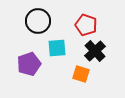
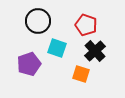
cyan square: rotated 24 degrees clockwise
